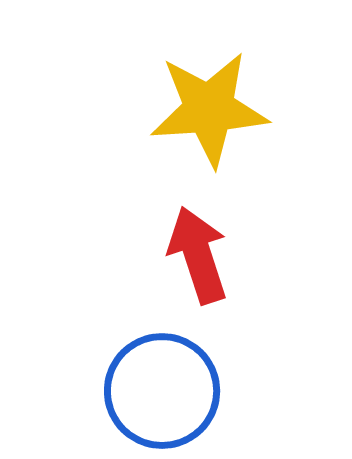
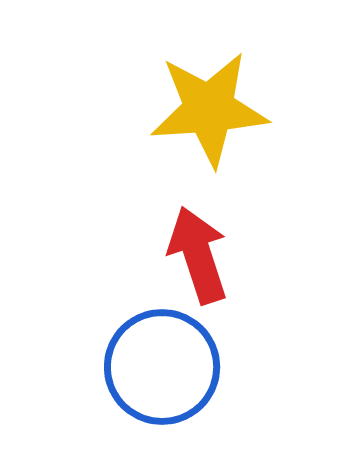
blue circle: moved 24 px up
